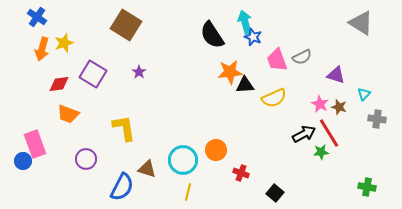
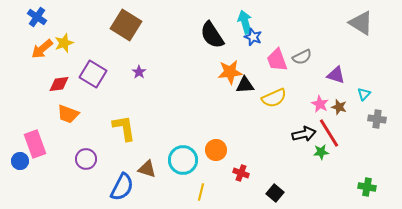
orange arrow: rotated 35 degrees clockwise
black arrow: rotated 15 degrees clockwise
blue circle: moved 3 px left
yellow line: moved 13 px right
